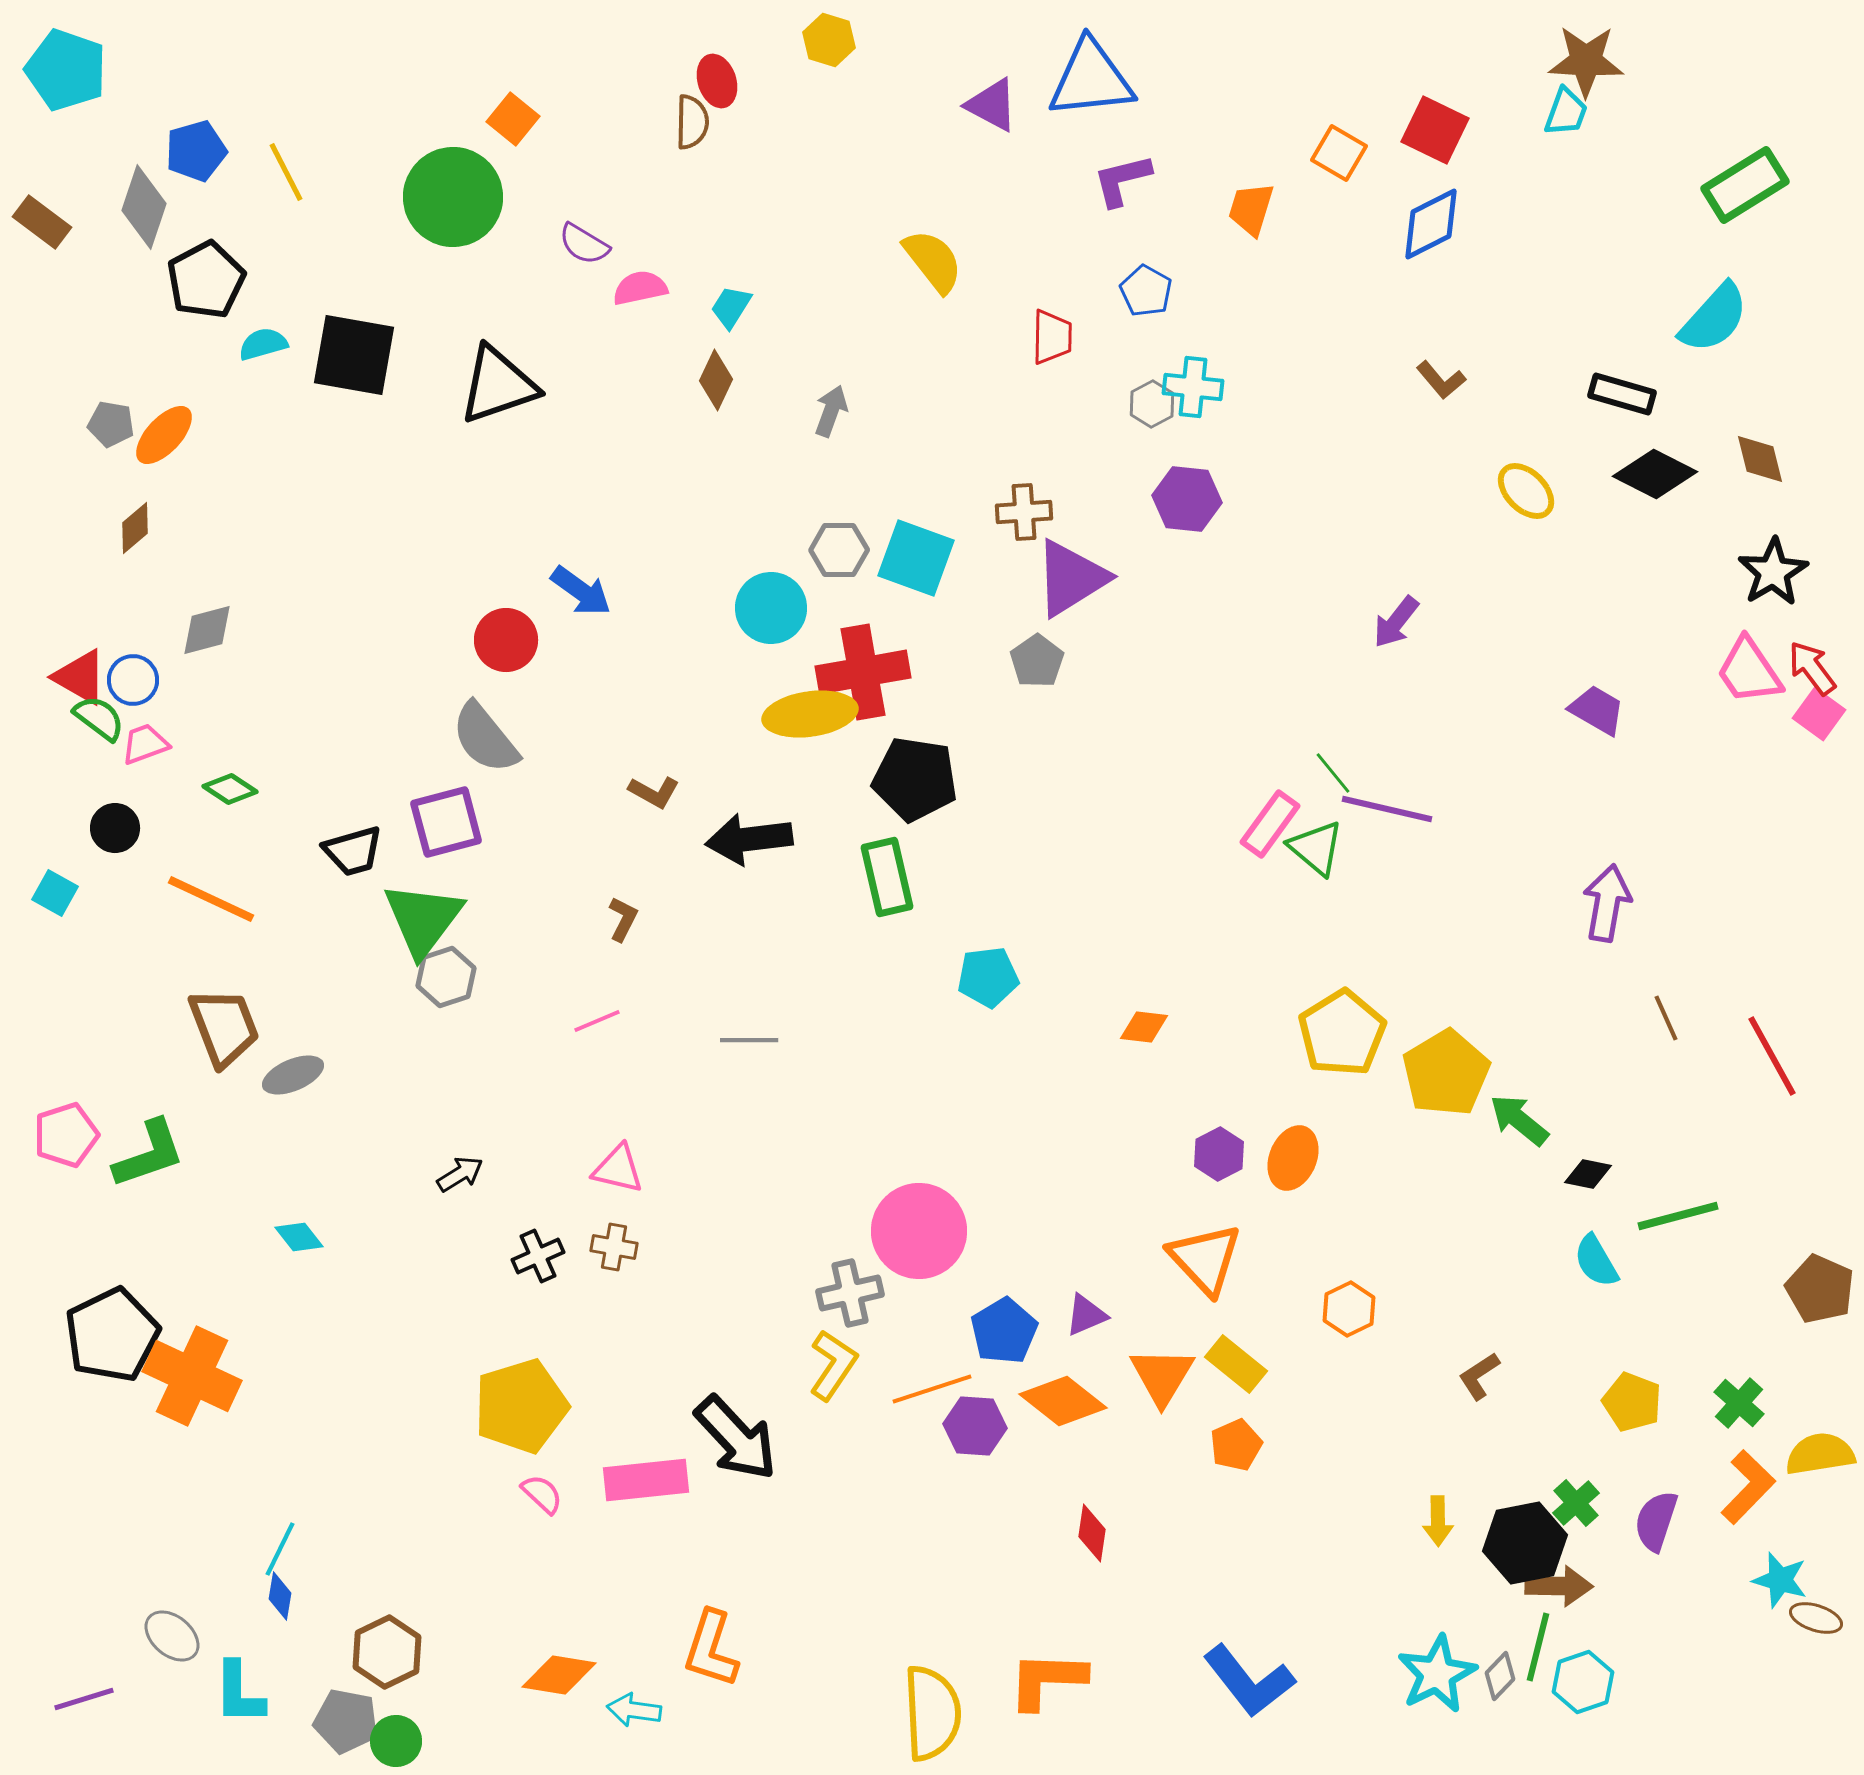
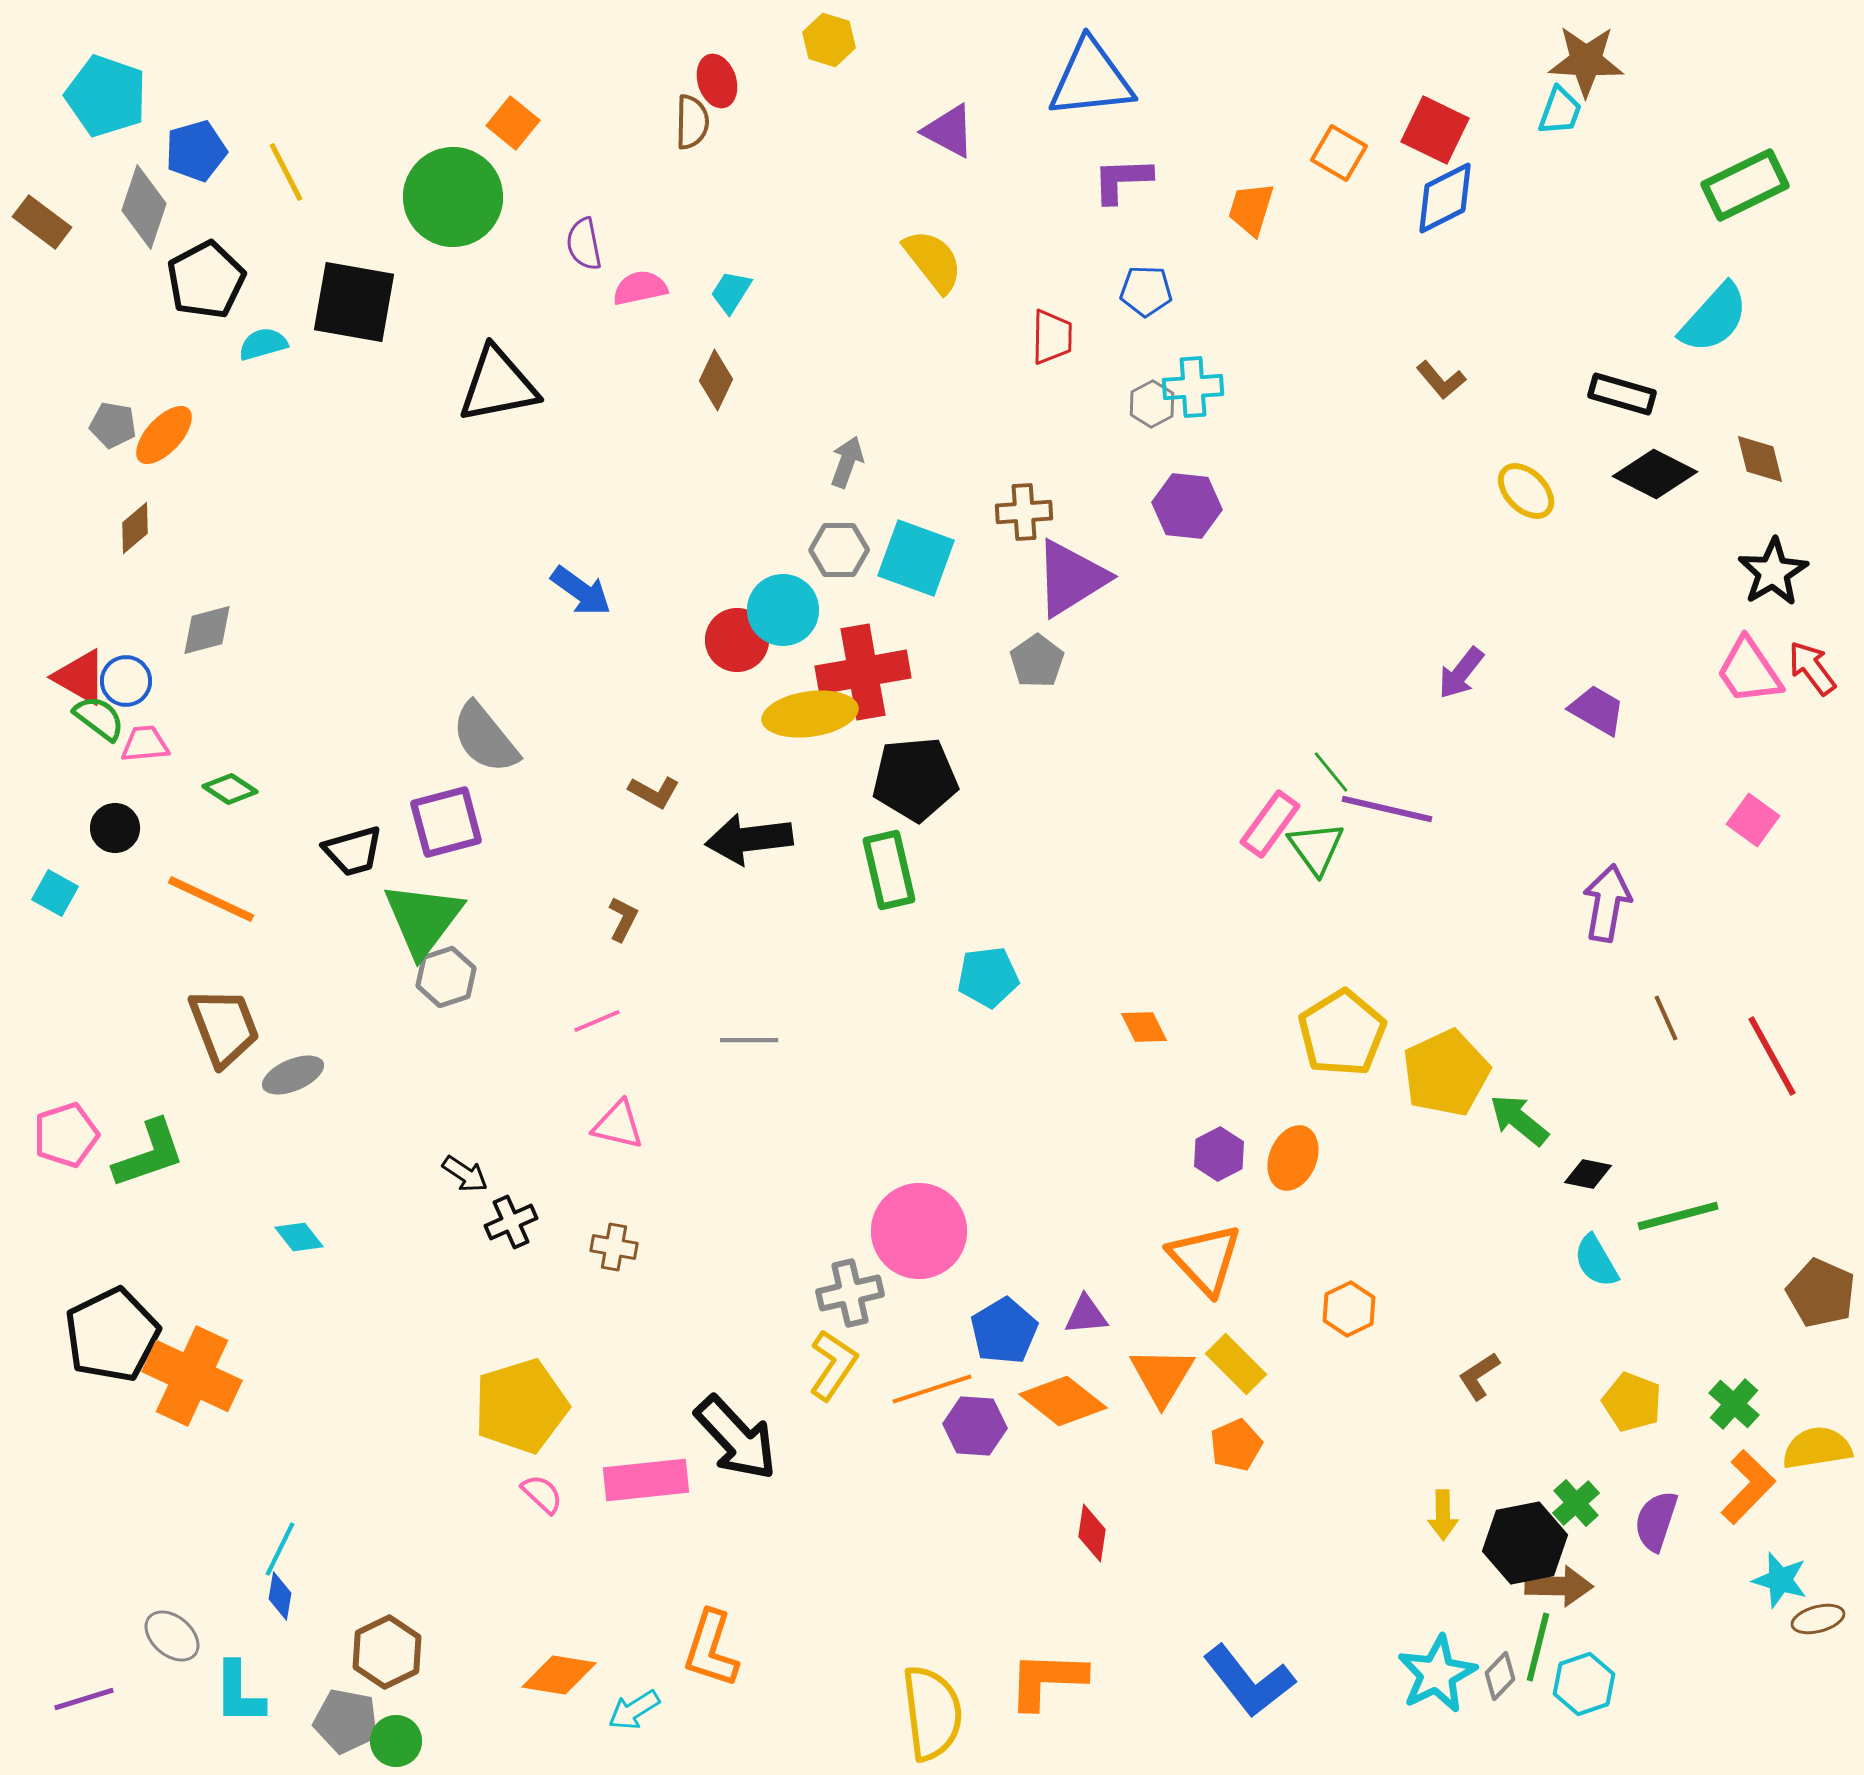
cyan pentagon at (66, 70): moved 40 px right, 26 px down
purple triangle at (992, 105): moved 43 px left, 26 px down
cyan trapezoid at (1566, 112): moved 6 px left, 1 px up
orange square at (513, 119): moved 4 px down
purple L-shape at (1122, 180): rotated 12 degrees clockwise
green rectangle at (1745, 185): rotated 6 degrees clockwise
blue diamond at (1431, 224): moved 14 px right, 26 px up
purple semicircle at (584, 244): rotated 48 degrees clockwise
blue pentagon at (1146, 291): rotated 27 degrees counterclockwise
cyan trapezoid at (731, 307): moved 15 px up
black square at (354, 355): moved 53 px up
black triangle at (498, 385): rotated 8 degrees clockwise
cyan cross at (1193, 387): rotated 10 degrees counterclockwise
gray arrow at (831, 411): moved 16 px right, 51 px down
gray pentagon at (111, 424): moved 2 px right, 1 px down
purple hexagon at (1187, 499): moved 7 px down
cyan circle at (771, 608): moved 12 px right, 2 px down
purple arrow at (1396, 622): moved 65 px right, 51 px down
red circle at (506, 640): moved 231 px right
blue circle at (133, 680): moved 7 px left, 1 px down
pink square at (1819, 714): moved 66 px left, 106 px down
pink trapezoid at (145, 744): rotated 15 degrees clockwise
green line at (1333, 773): moved 2 px left, 1 px up
black pentagon at (915, 779): rotated 14 degrees counterclockwise
green triangle at (1316, 848): rotated 14 degrees clockwise
green rectangle at (887, 877): moved 2 px right, 7 px up
orange diamond at (1144, 1027): rotated 57 degrees clockwise
yellow pentagon at (1446, 1073): rotated 6 degrees clockwise
pink triangle at (618, 1169): moved 44 px up
black arrow at (460, 1174): moved 5 px right; rotated 66 degrees clockwise
black cross at (538, 1256): moved 27 px left, 34 px up
brown pentagon at (1820, 1289): moved 1 px right, 4 px down
purple triangle at (1086, 1315): rotated 18 degrees clockwise
yellow rectangle at (1236, 1364): rotated 6 degrees clockwise
green cross at (1739, 1403): moved 5 px left, 1 px down
yellow semicircle at (1820, 1454): moved 3 px left, 6 px up
yellow arrow at (1438, 1521): moved 5 px right, 6 px up
brown ellipse at (1816, 1618): moved 2 px right, 1 px down; rotated 33 degrees counterclockwise
cyan hexagon at (1583, 1682): moved 1 px right, 2 px down
cyan arrow at (634, 1710): rotated 40 degrees counterclockwise
yellow semicircle at (932, 1713): rotated 4 degrees counterclockwise
